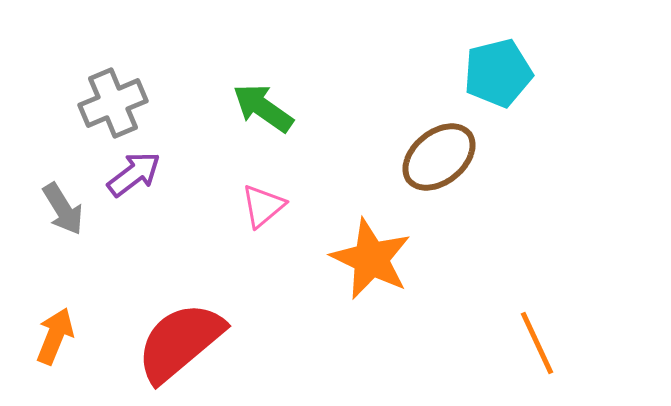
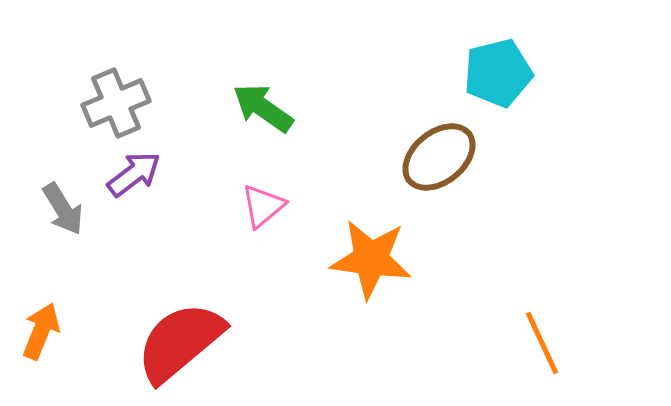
gray cross: moved 3 px right
orange star: rotated 18 degrees counterclockwise
orange arrow: moved 14 px left, 5 px up
orange line: moved 5 px right
